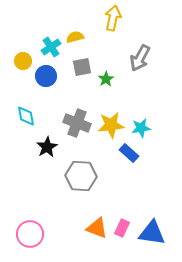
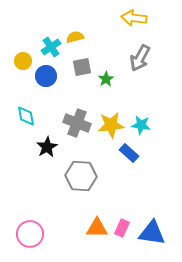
yellow arrow: moved 21 px right; rotated 95 degrees counterclockwise
cyan star: moved 3 px up; rotated 18 degrees clockwise
orange triangle: rotated 20 degrees counterclockwise
